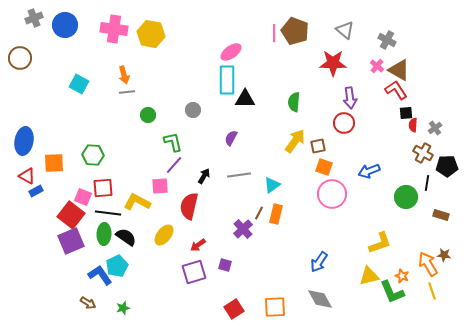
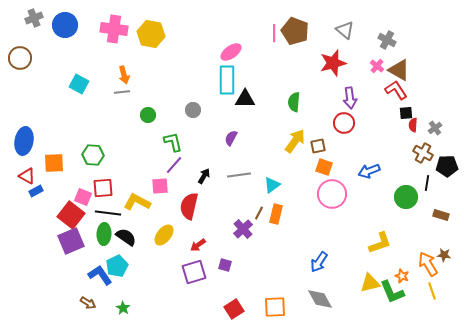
red star at (333, 63): rotated 16 degrees counterclockwise
gray line at (127, 92): moved 5 px left
yellow triangle at (369, 276): moved 1 px right, 7 px down
green star at (123, 308): rotated 24 degrees counterclockwise
